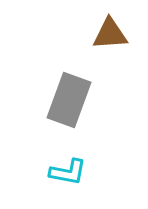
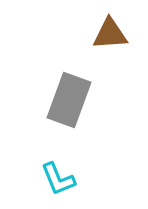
cyan L-shape: moved 10 px left, 7 px down; rotated 57 degrees clockwise
